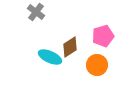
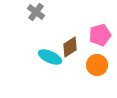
pink pentagon: moved 3 px left, 1 px up
